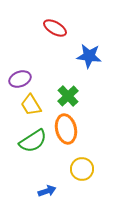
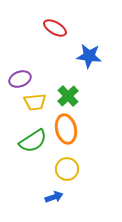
yellow trapezoid: moved 4 px right, 3 px up; rotated 65 degrees counterclockwise
yellow circle: moved 15 px left
blue arrow: moved 7 px right, 6 px down
